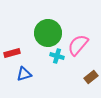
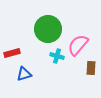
green circle: moved 4 px up
brown rectangle: moved 9 px up; rotated 48 degrees counterclockwise
